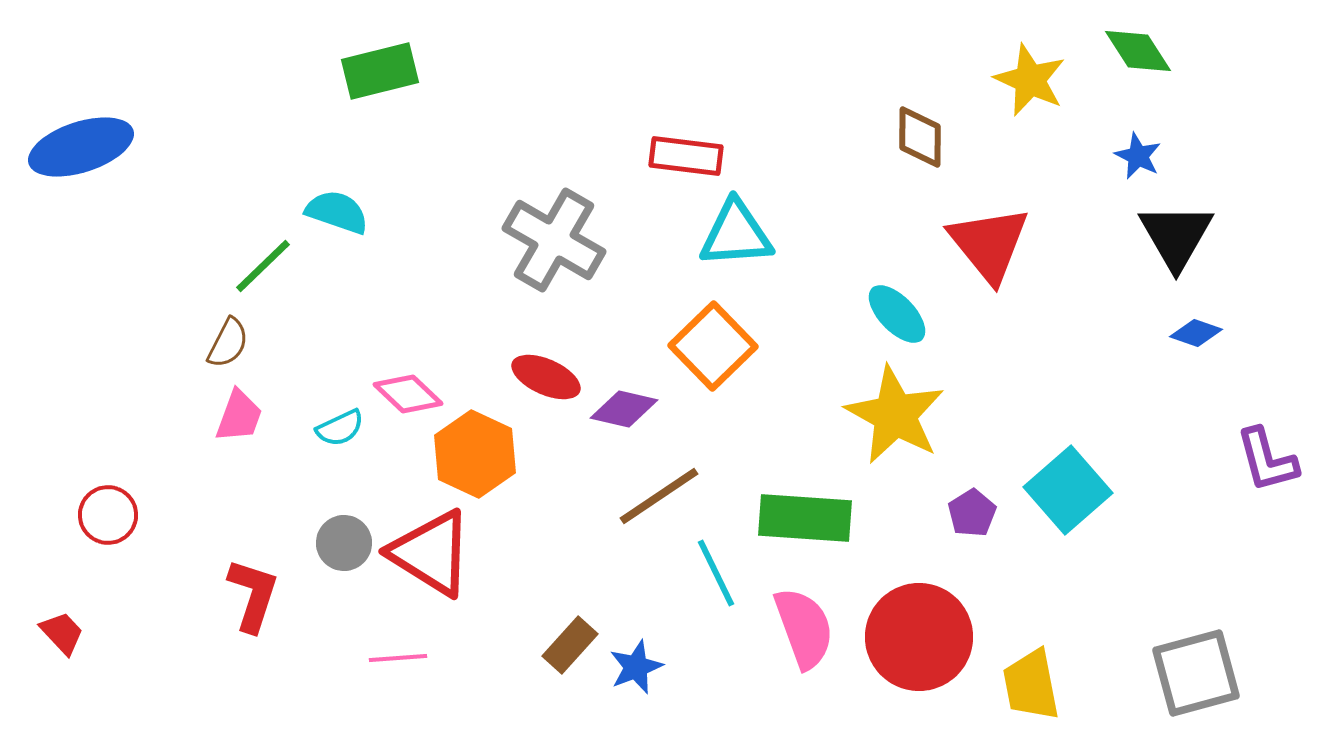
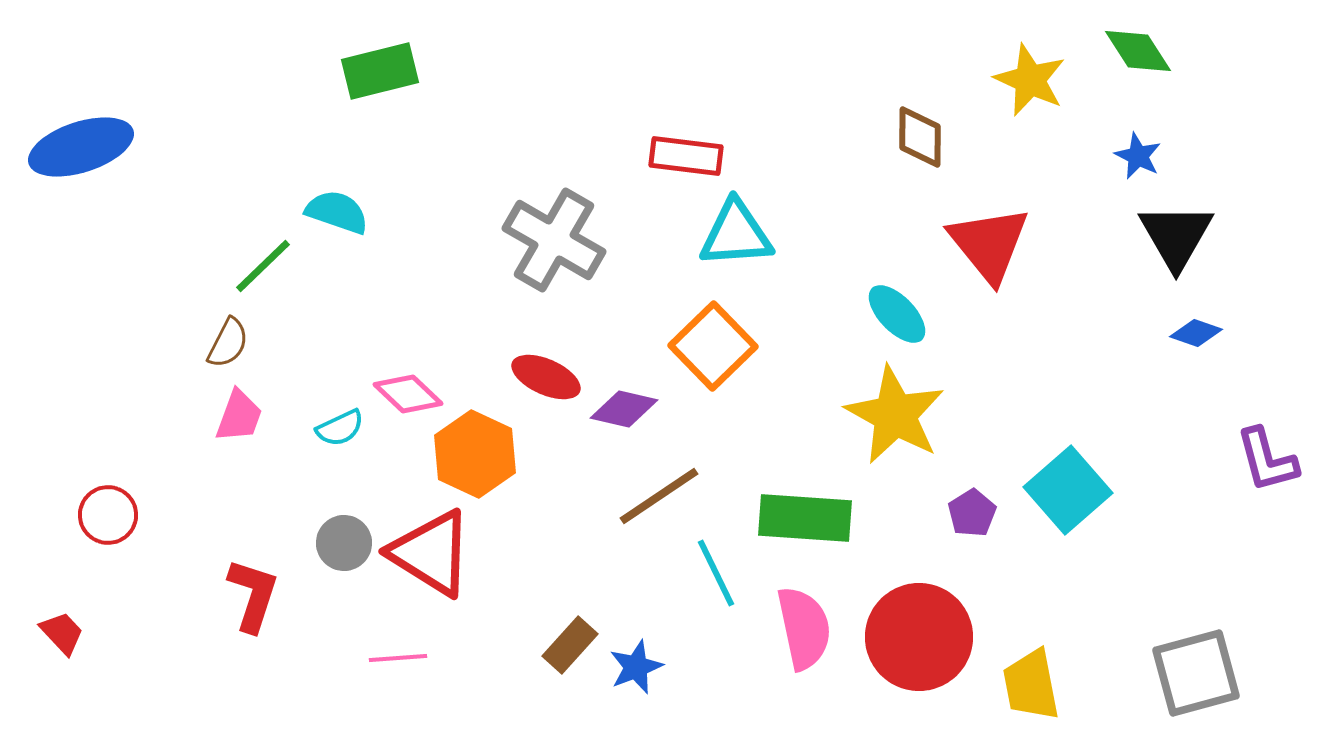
pink semicircle at (804, 628): rotated 8 degrees clockwise
